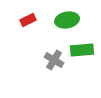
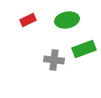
green rectangle: moved 2 px right, 1 px up; rotated 15 degrees counterclockwise
gray cross: rotated 24 degrees counterclockwise
